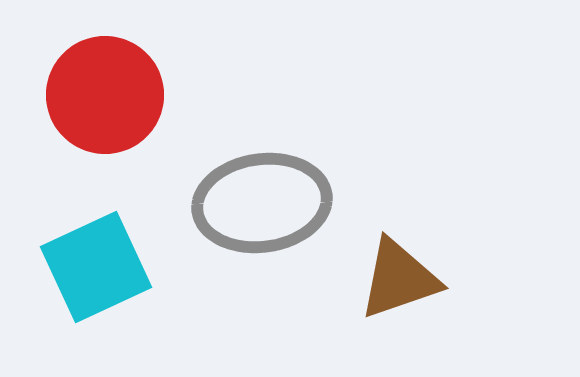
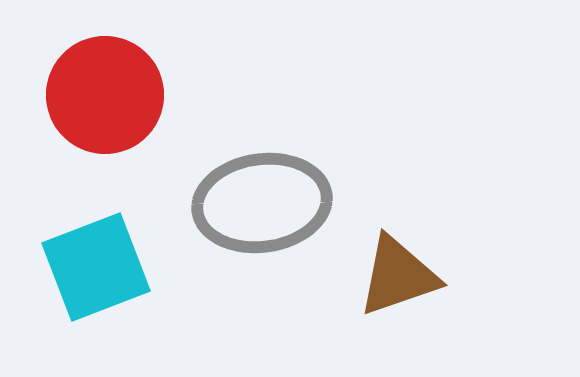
cyan square: rotated 4 degrees clockwise
brown triangle: moved 1 px left, 3 px up
